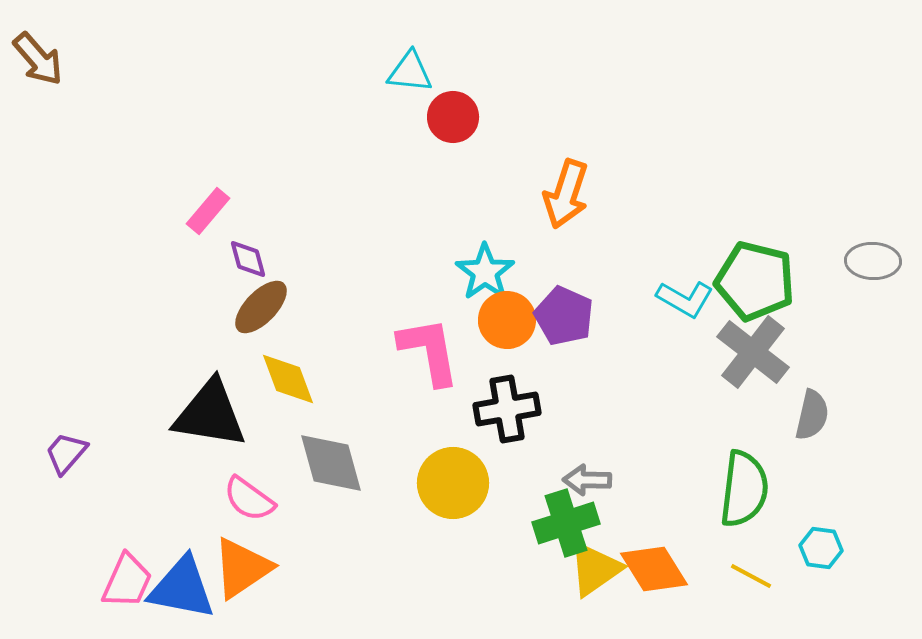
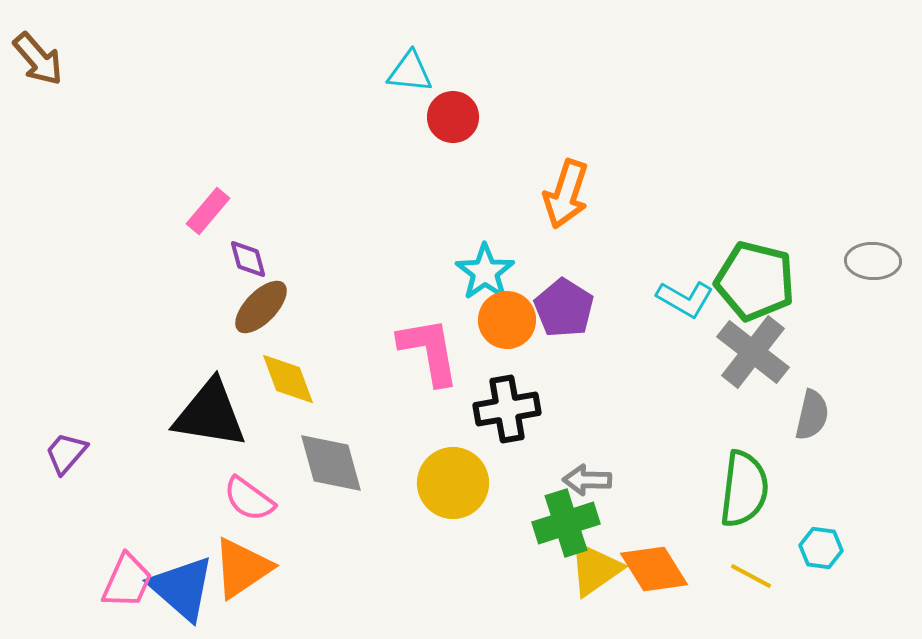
purple pentagon: moved 8 px up; rotated 8 degrees clockwise
blue triangle: rotated 30 degrees clockwise
